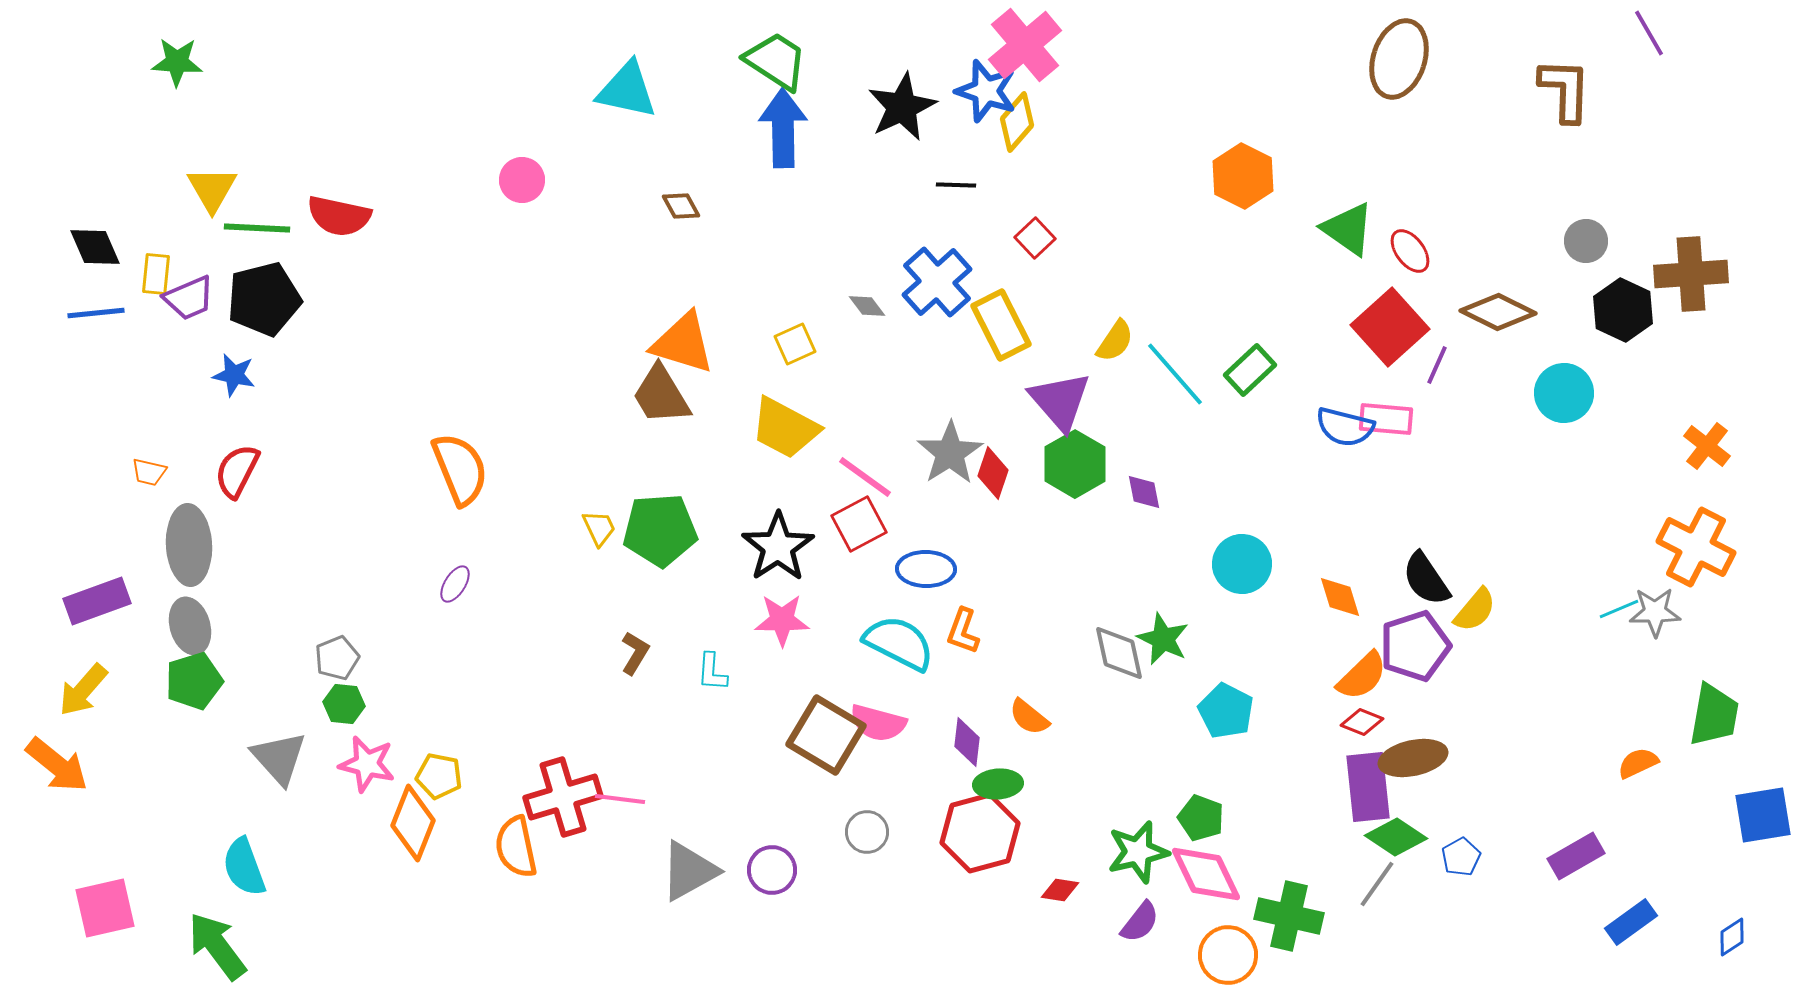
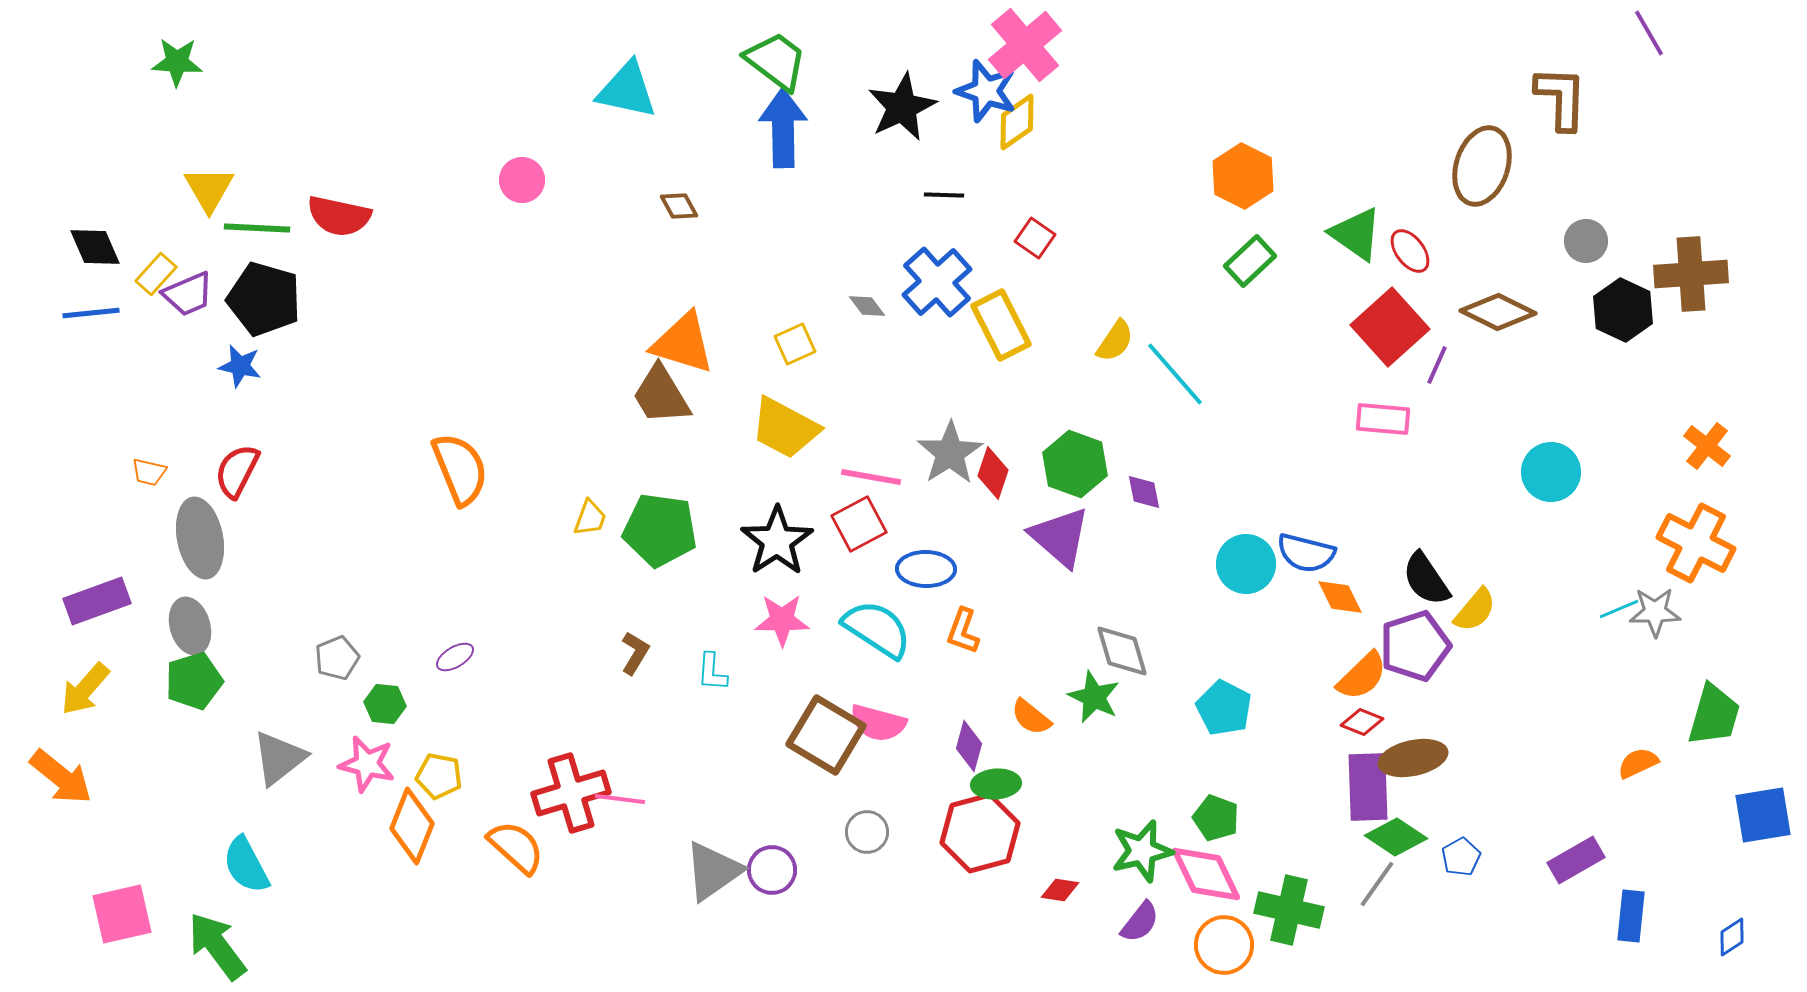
brown ellipse at (1399, 59): moved 83 px right, 107 px down
green trapezoid at (776, 61): rotated 4 degrees clockwise
brown L-shape at (1565, 90): moved 4 px left, 8 px down
yellow diamond at (1017, 122): rotated 14 degrees clockwise
black line at (956, 185): moved 12 px left, 10 px down
yellow triangle at (212, 189): moved 3 px left
brown diamond at (681, 206): moved 2 px left
green triangle at (1348, 229): moved 8 px right, 5 px down
red square at (1035, 238): rotated 12 degrees counterclockwise
yellow rectangle at (156, 274): rotated 36 degrees clockwise
purple trapezoid at (189, 298): moved 1 px left, 4 px up
black pentagon at (264, 299): rotated 30 degrees clockwise
blue line at (96, 313): moved 5 px left
green rectangle at (1250, 370): moved 109 px up
blue star at (234, 375): moved 6 px right, 9 px up
cyan circle at (1564, 393): moved 13 px left, 79 px down
purple triangle at (1060, 401): moved 136 px down; rotated 8 degrees counterclockwise
pink rectangle at (1386, 419): moved 3 px left
blue semicircle at (1345, 427): moved 39 px left, 126 px down
green hexagon at (1075, 464): rotated 10 degrees counterclockwise
pink line at (865, 477): moved 6 px right; rotated 26 degrees counterclockwise
yellow trapezoid at (599, 528): moved 9 px left, 10 px up; rotated 45 degrees clockwise
green pentagon at (660, 530): rotated 12 degrees clockwise
gray ellipse at (189, 545): moved 11 px right, 7 px up; rotated 8 degrees counterclockwise
black star at (778, 547): moved 1 px left, 6 px up
orange cross at (1696, 547): moved 4 px up
cyan circle at (1242, 564): moved 4 px right
purple ellipse at (455, 584): moved 73 px down; rotated 27 degrees clockwise
orange diamond at (1340, 597): rotated 9 degrees counterclockwise
green star at (1163, 639): moved 69 px left, 58 px down
cyan semicircle at (899, 643): moved 22 px left, 14 px up; rotated 6 degrees clockwise
gray diamond at (1119, 653): moved 3 px right, 2 px up; rotated 4 degrees counterclockwise
yellow arrow at (83, 690): moved 2 px right, 1 px up
green hexagon at (344, 704): moved 41 px right
cyan pentagon at (1226, 711): moved 2 px left, 3 px up
green trapezoid at (1714, 715): rotated 6 degrees clockwise
orange semicircle at (1029, 717): moved 2 px right
purple diamond at (967, 742): moved 2 px right, 4 px down; rotated 9 degrees clockwise
gray triangle at (279, 758): rotated 34 degrees clockwise
orange arrow at (57, 765): moved 4 px right, 12 px down
green ellipse at (998, 784): moved 2 px left
purple rectangle at (1368, 787): rotated 4 degrees clockwise
red cross at (563, 797): moved 8 px right, 4 px up
green pentagon at (1201, 818): moved 15 px right
orange diamond at (413, 823): moved 1 px left, 3 px down
orange semicircle at (516, 847): rotated 144 degrees clockwise
green star at (1138, 852): moved 4 px right, 1 px up
purple rectangle at (1576, 856): moved 4 px down
cyan semicircle at (244, 867): moved 2 px right, 2 px up; rotated 8 degrees counterclockwise
gray triangle at (689, 871): moved 24 px right; rotated 6 degrees counterclockwise
pink square at (105, 908): moved 17 px right, 6 px down
green cross at (1289, 916): moved 6 px up
blue rectangle at (1631, 922): moved 6 px up; rotated 48 degrees counterclockwise
orange circle at (1228, 955): moved 4 px left, 10 px up
